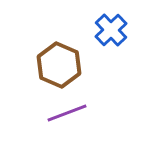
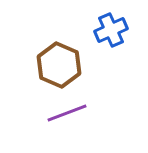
blue cross: rotated 20 degrees clockwise
